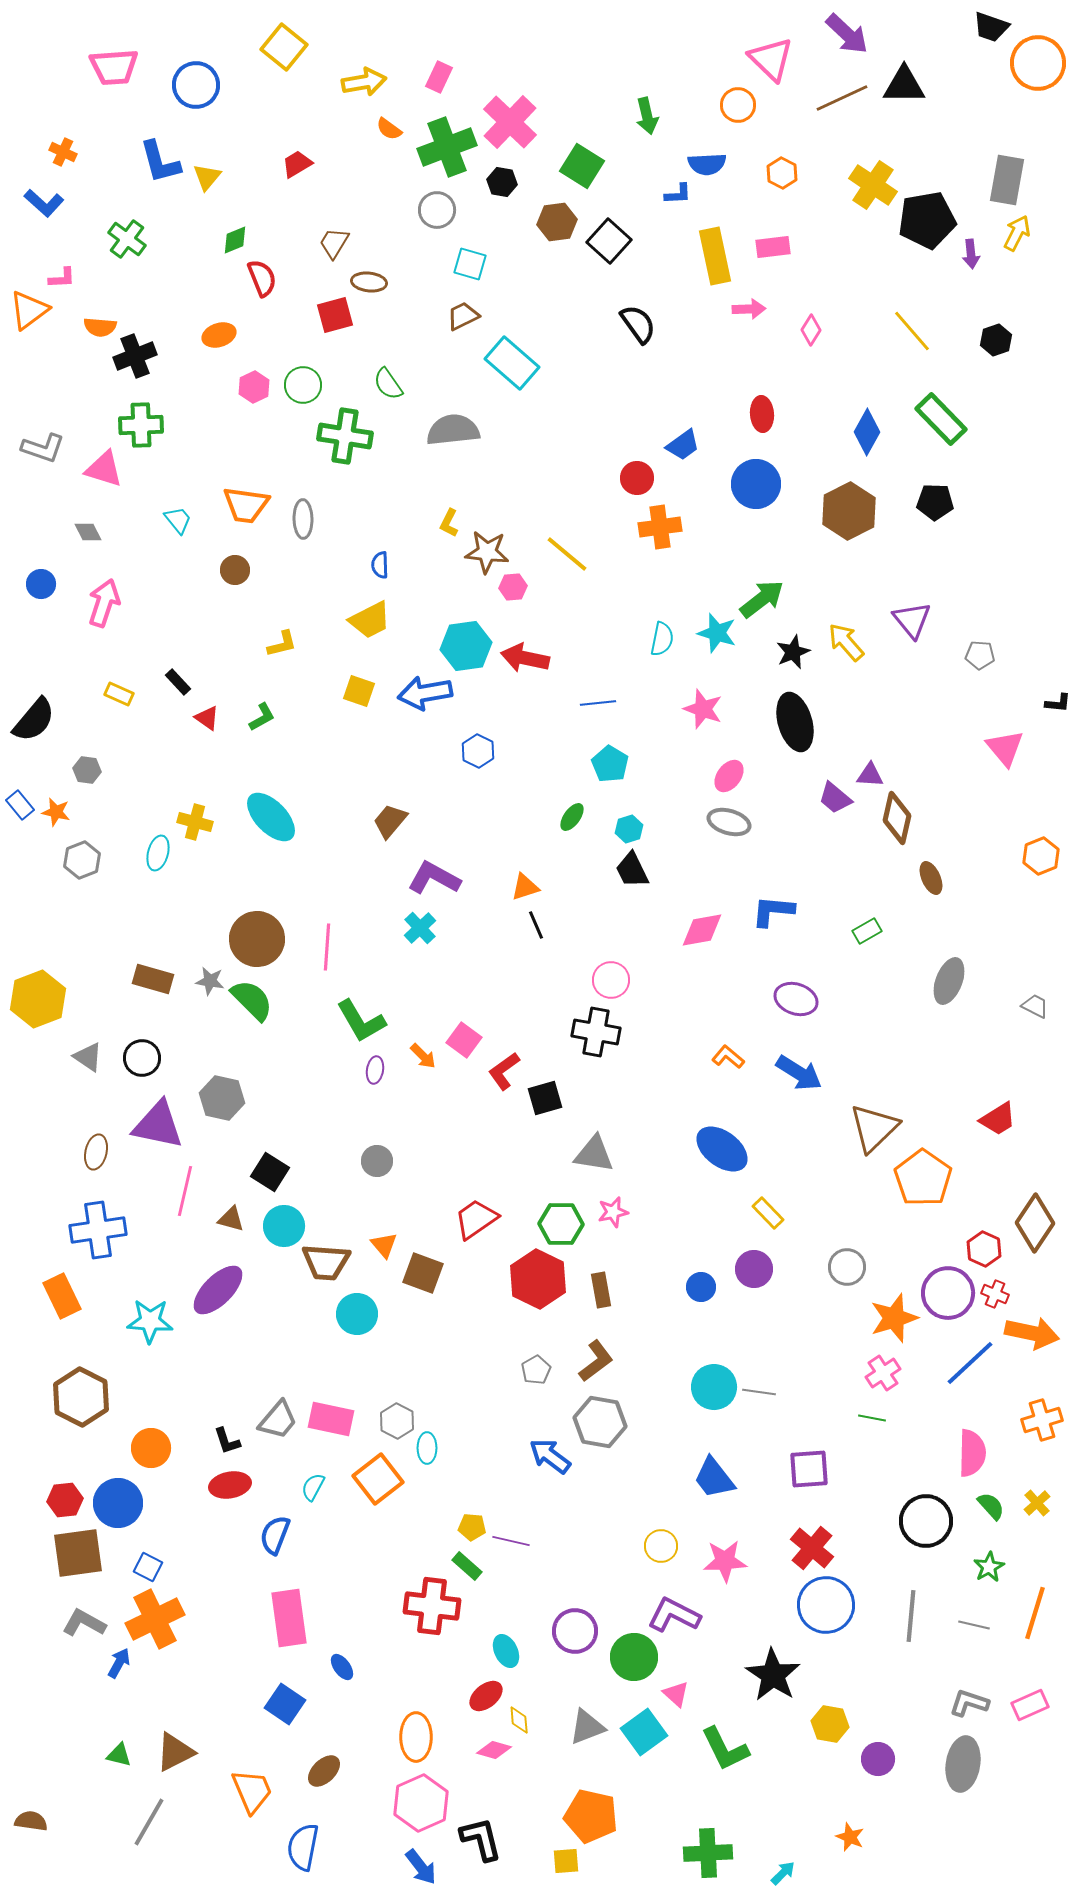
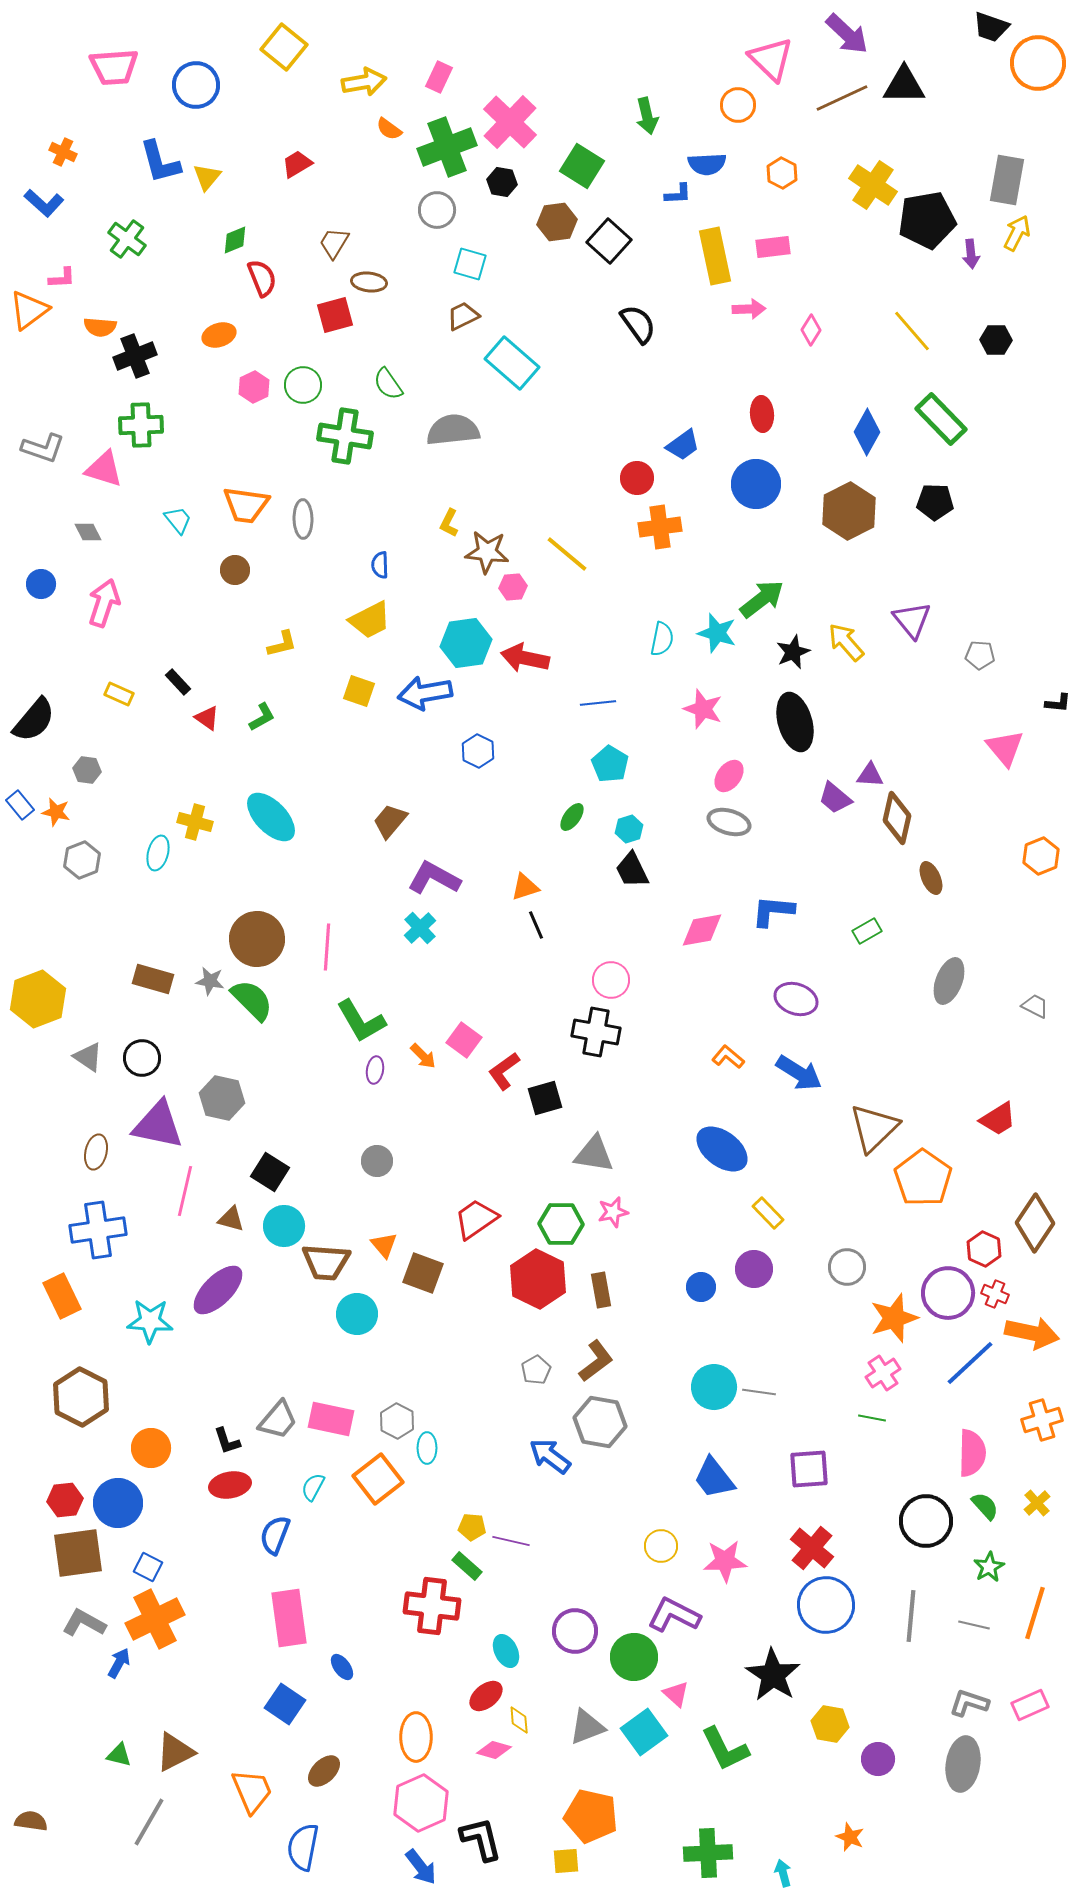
black hexagon at (996, 340): rotated 20 degrees clockwise
cyan hexagon at (466, 646): moved 3 px up
green semicircle at (991, 1506): moved 6 px left
cyan arrow at (783, 1873): rotated 60 degrees counterclockwise
